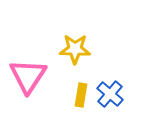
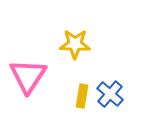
yellow star: moved 5 px up
yellow rectangle: moved 1 px right, 1 px down
